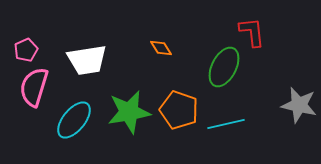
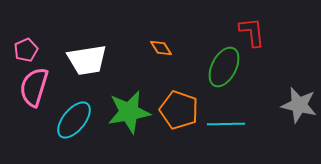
cyan line: rotated 12 degrees clockwise
